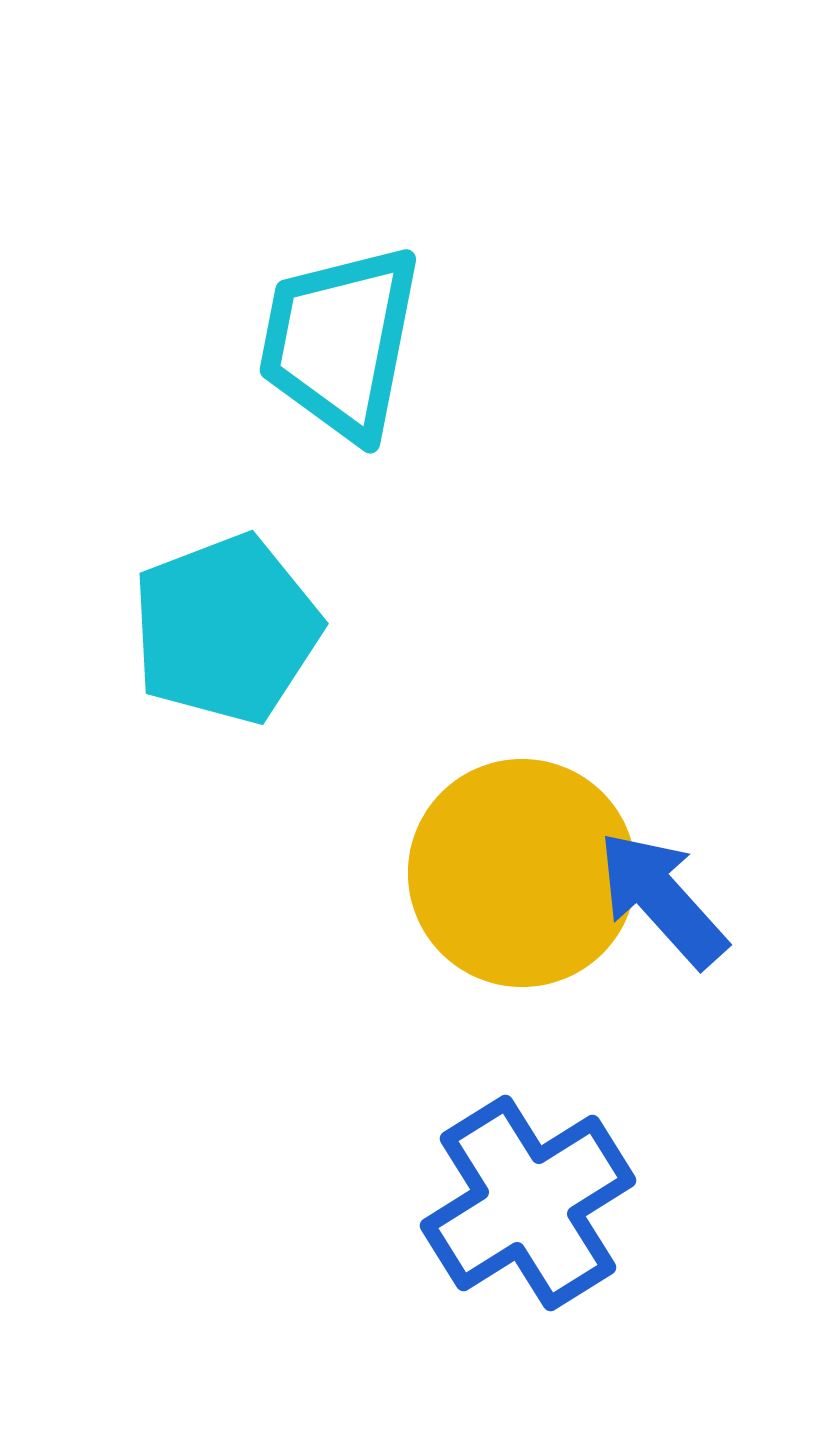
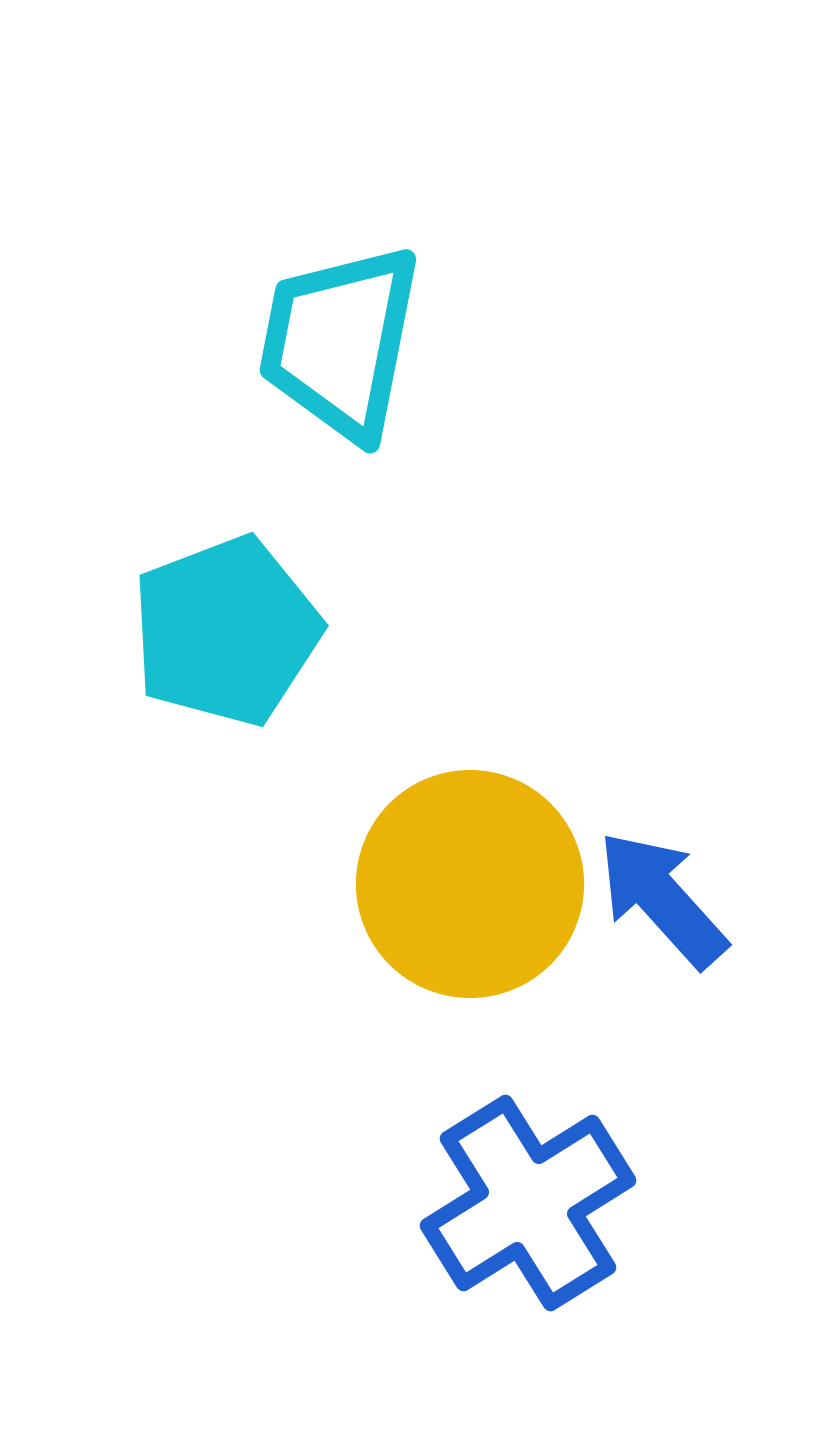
cyan pentagon: moved 2 px down
yellow circle: moved 52 px left, 11 px down
